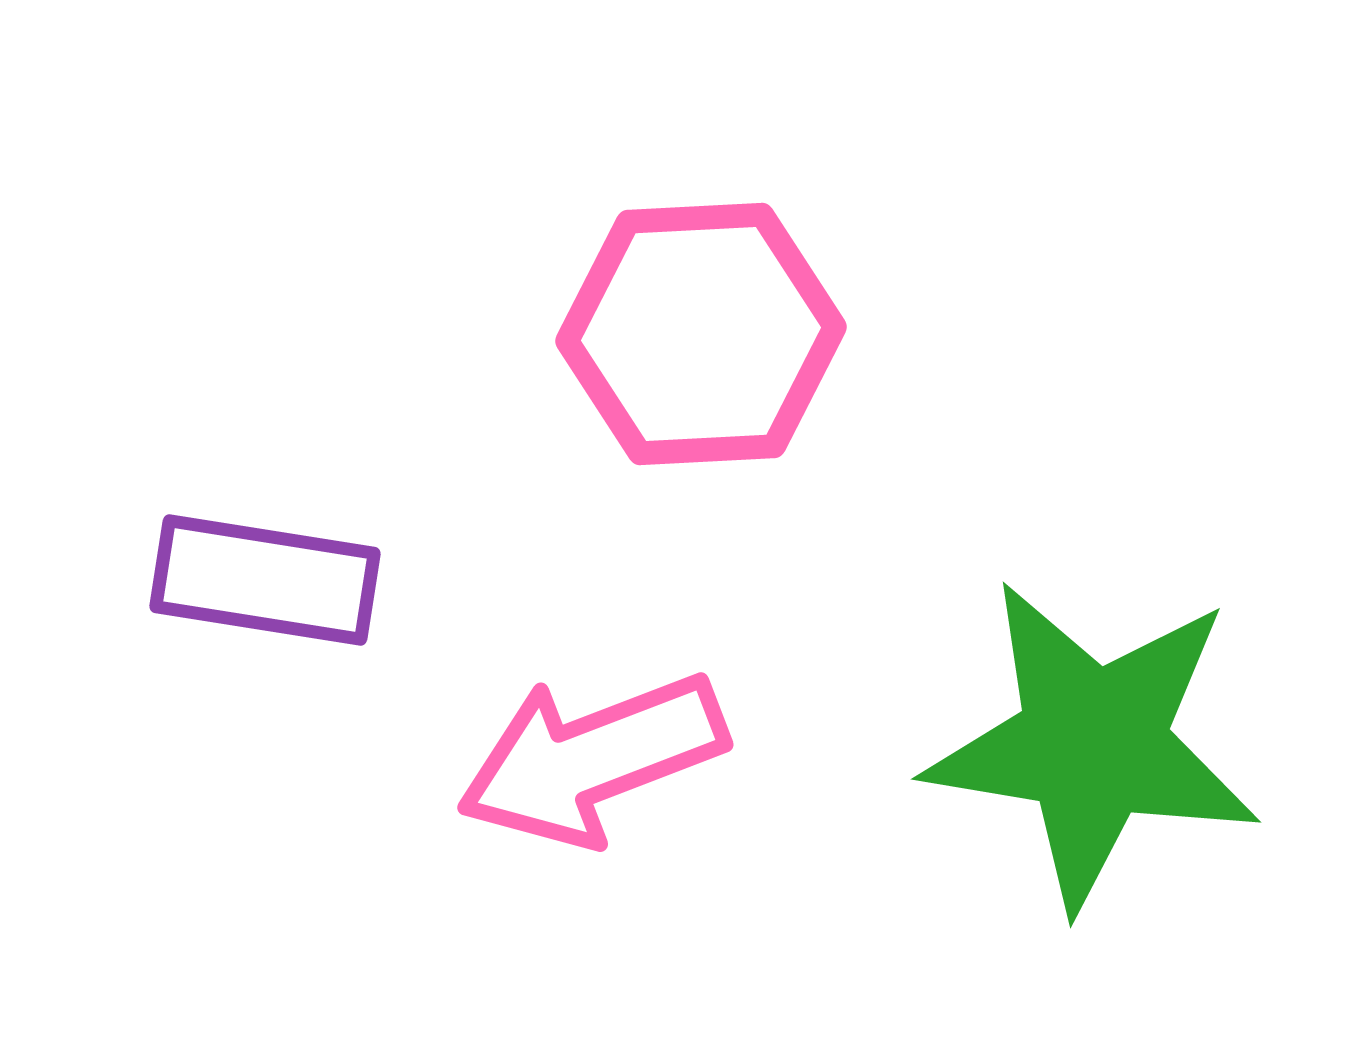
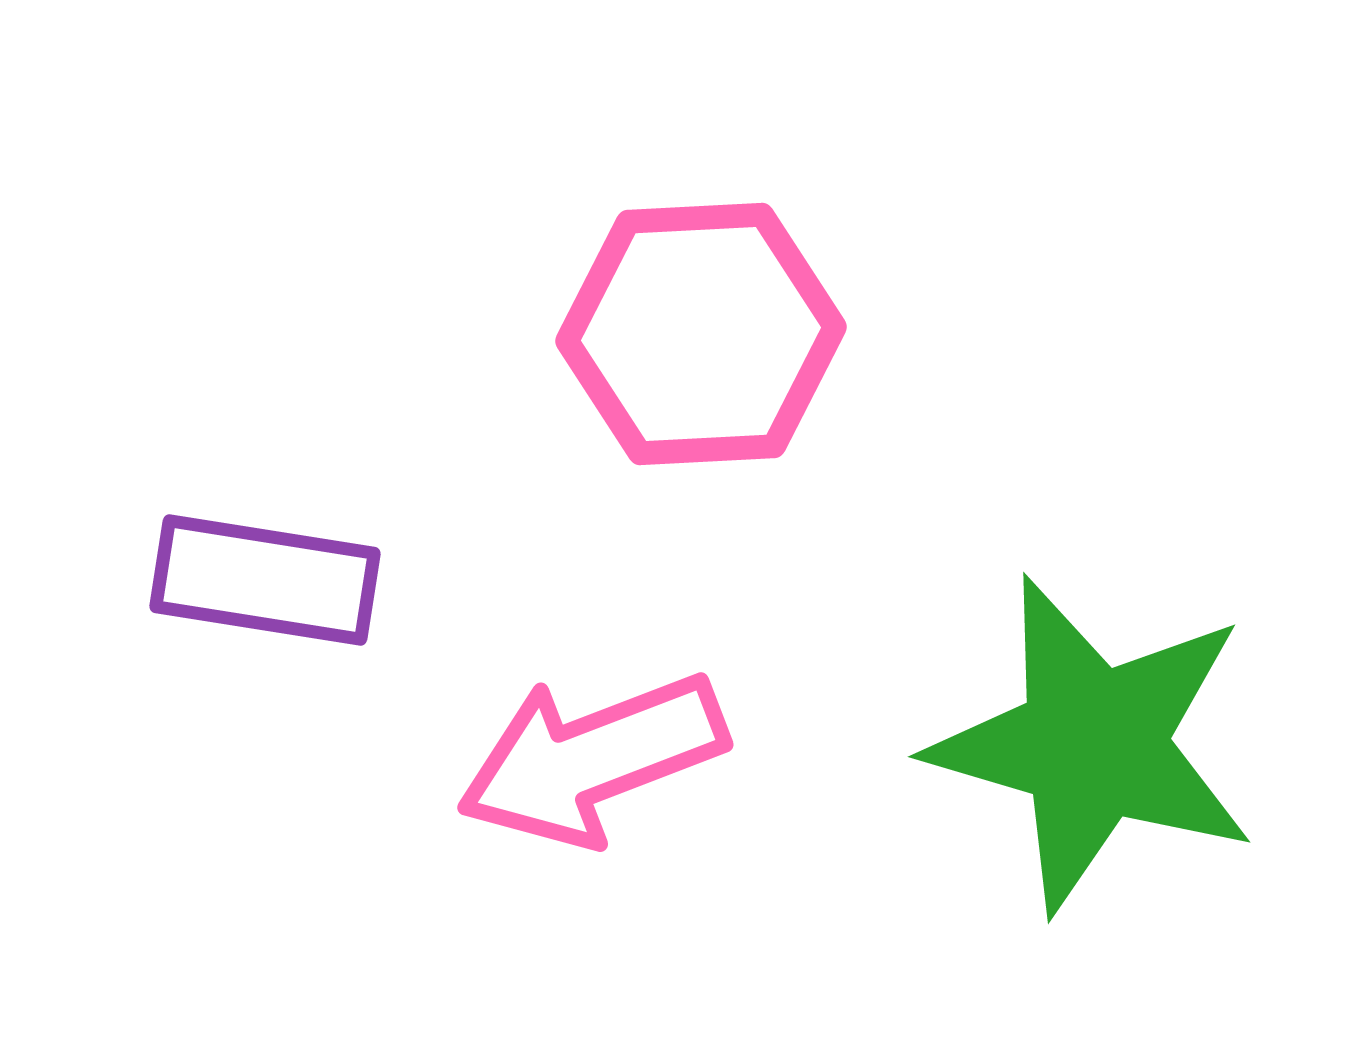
green star: rotated 7 degrees clockwise
